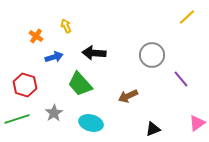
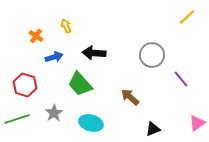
brown arrow: moved 2 px right, 1 px down; rotated 66 degrees clockwise
